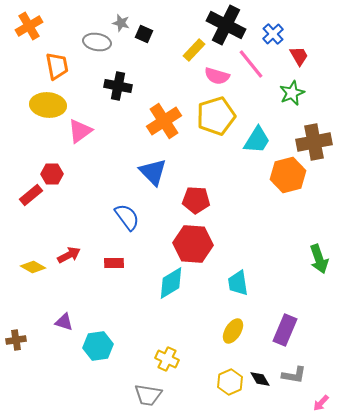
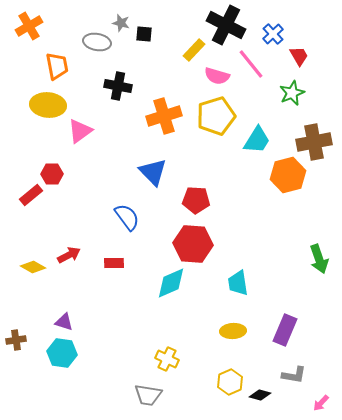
black square at (144, 34): rotated 18 degrees counterclockwise
orange cross at (164, 121): moved 5 px up; rotated 16 degrees clockwise
cyan diamond at (171, 283): rotated 8 degrees clockwise
yellow ellipse at (233, 331): rotated 55 degrees clockwise
cyan hexagon at (98, 346): moved 36 px left, 7 px down; rotated 16 degrees clockwise
black diamond at (260, 379): moved 16 px down; rotated 45 degrees counterclockwise
